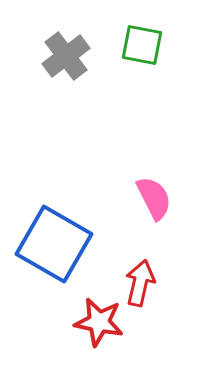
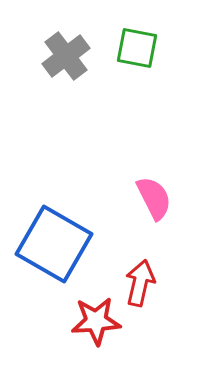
green square: moved 5 px left, 3 px down
red star: moved 3 px left, 1 px up; rotated 15 degrees counterclockwise
